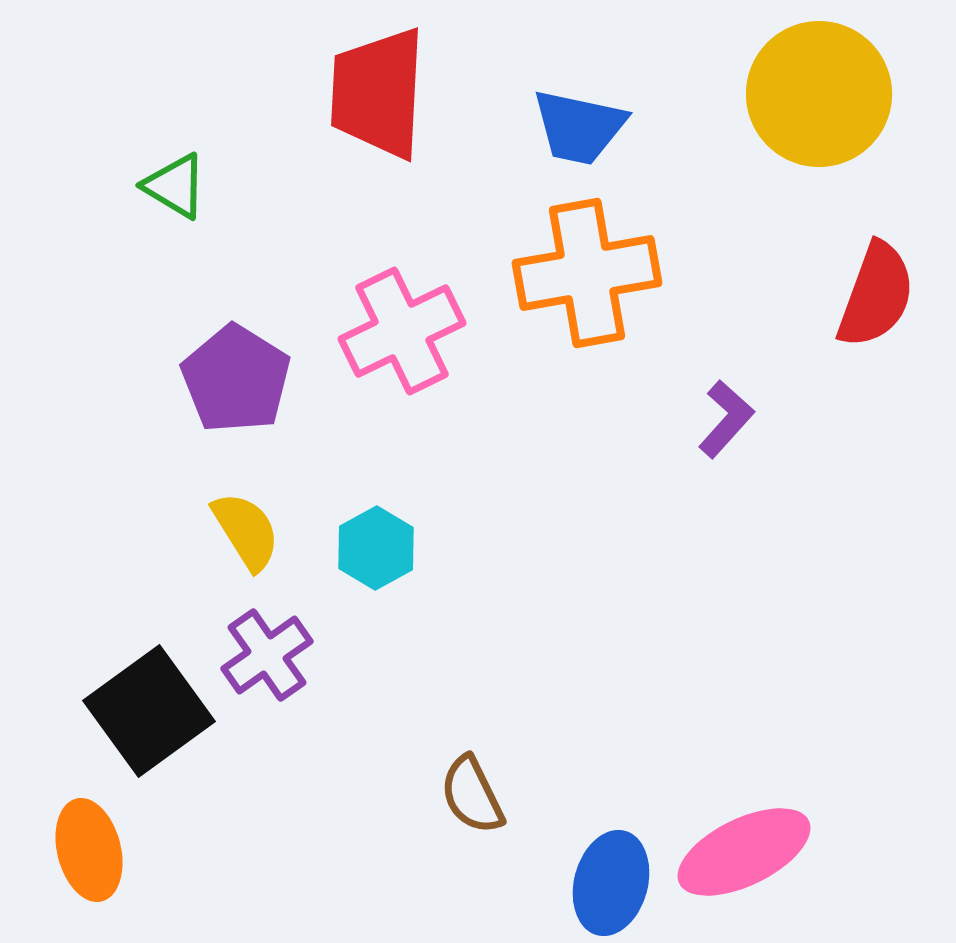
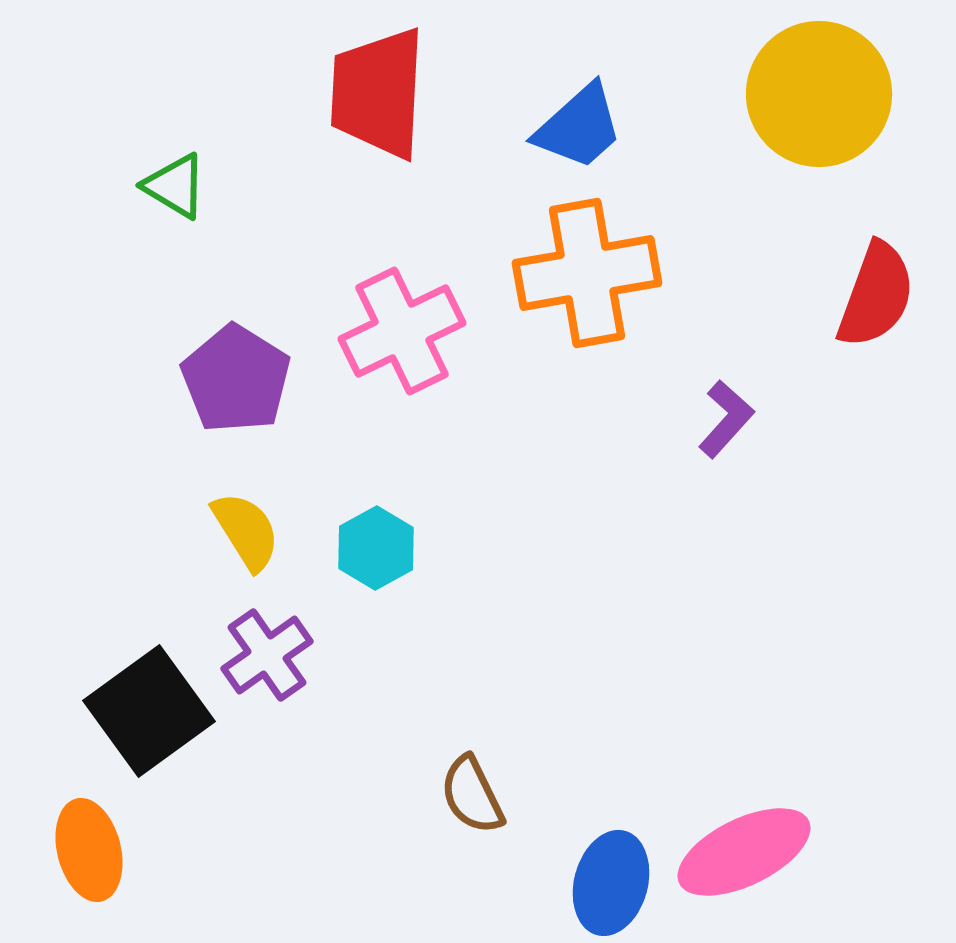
blue trapezoid: rotated 54 degrees counterclockwise
